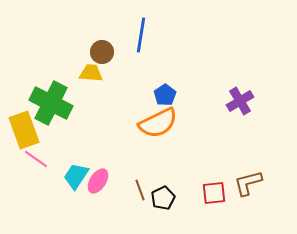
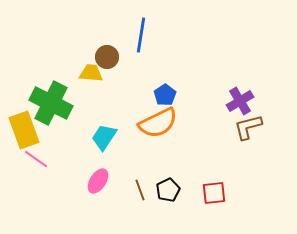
brown circle: moved 5 px right, 5 px down
cyan trapezoid: moved 28 px right, 39 px up
brown L-shape: moved 56 px up
black pentagon: moved 5 px right, 8 px up
